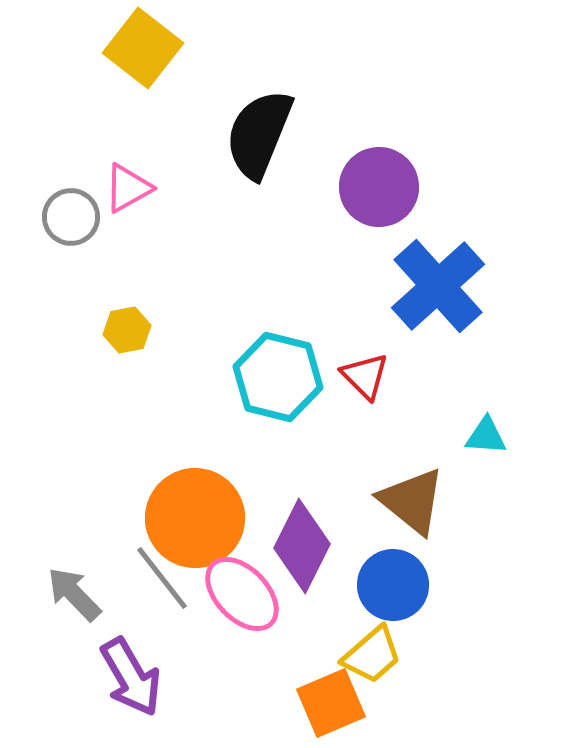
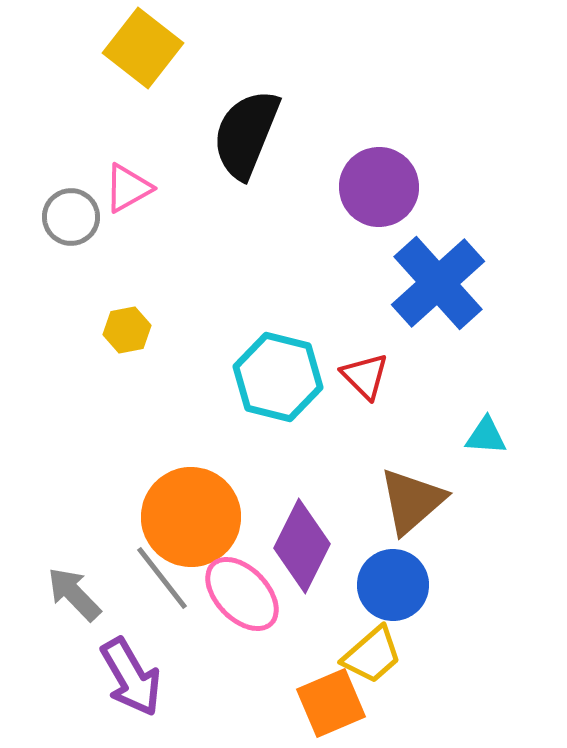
black semicircle: moved 13 px left
blue cross: moved 3 px up
brown triangle: rotated 40 degrees clockwise
orange circle: moved 4 px left, 1 px up
